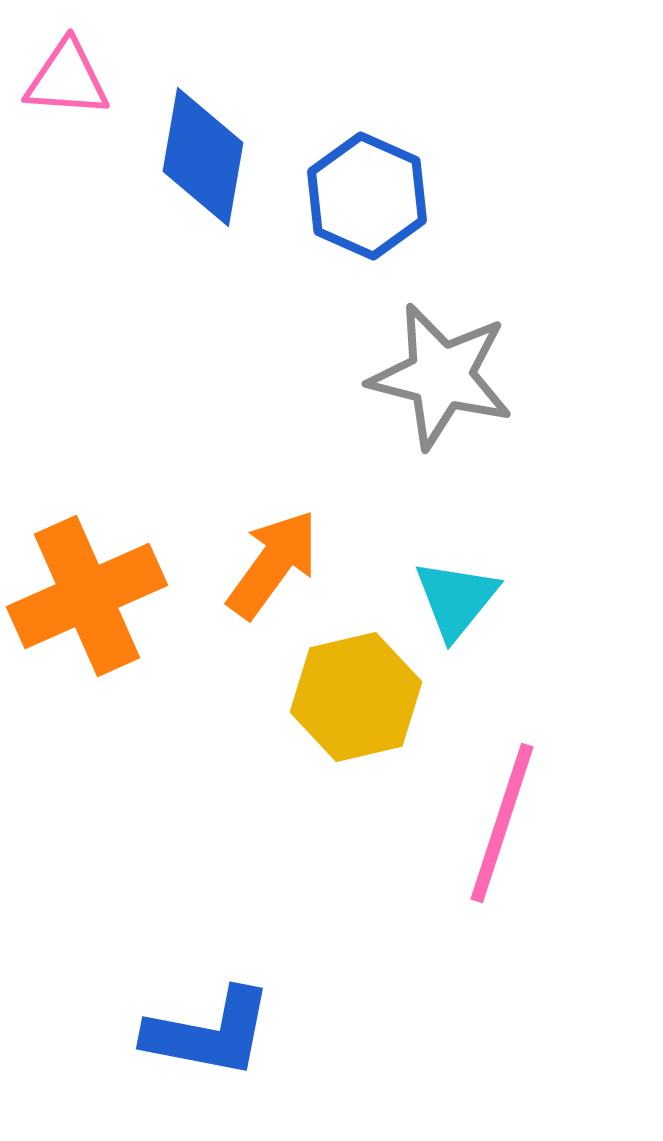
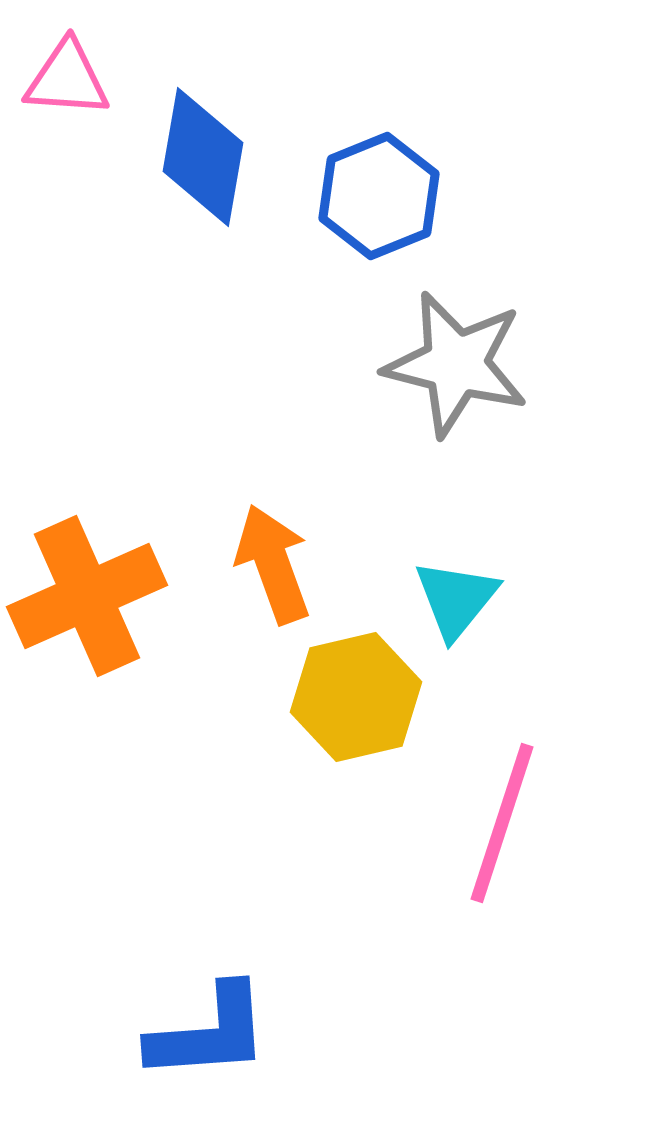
blue hexagon: moved 12 px right; rotated 14 degrees clockwise
gray star: moved 15 px right, 12 px up
orange arrow: rotated 56 degrees counterclockwise
blue L-shape: rotated 15 degrees counterclockwise
